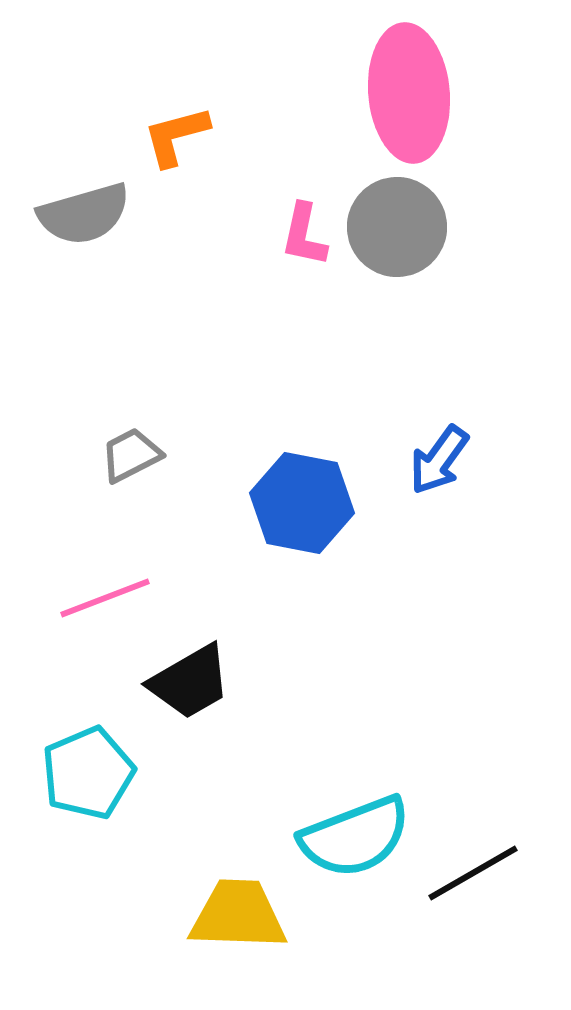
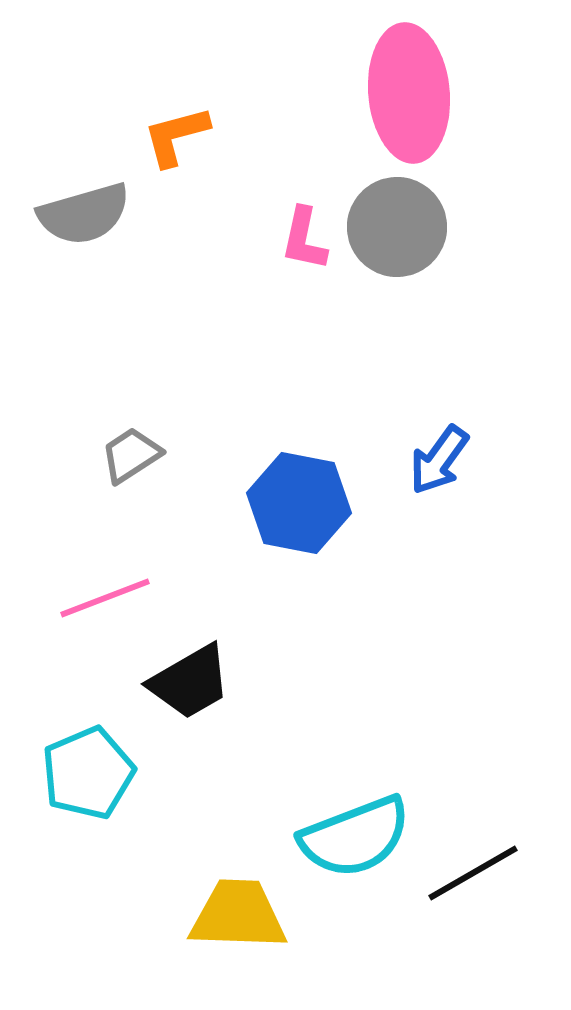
pink L-shape: moved 4 px down
gray trapezoid: rotated 6 degrees counterclockwise
blue hexagon: moved 3 px left
